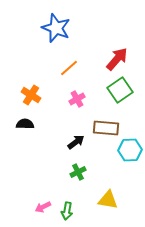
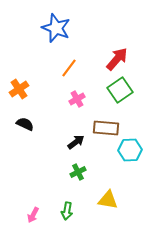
orange line: rotated 12 degrees counterclockwise
orange cross: moved 12 px left, 6 px up; rotated 24 degrees clockwise
black semicircle: rotated 24 degrees clockwise
pink arrow: moved 10 px left, 8 px down; rotated 35 degrees counterclockwise
